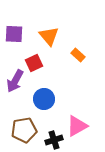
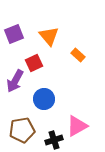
purple square: rotated 24 degrees counterclockwise
brown pentagon: moved 2 px left
